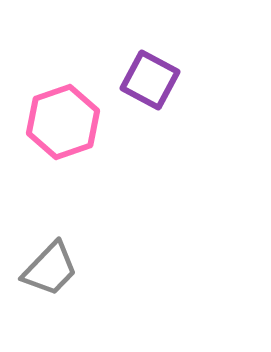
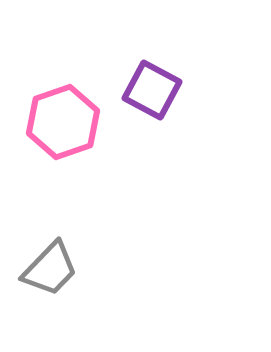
purple square: moved 2 px right, 10 px down
